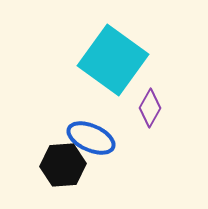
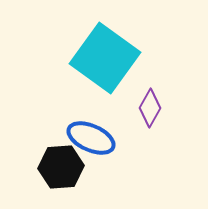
cyan square: moved 8 px left, 2 px up
black hexagon: moved 2 px left, 2 px down
